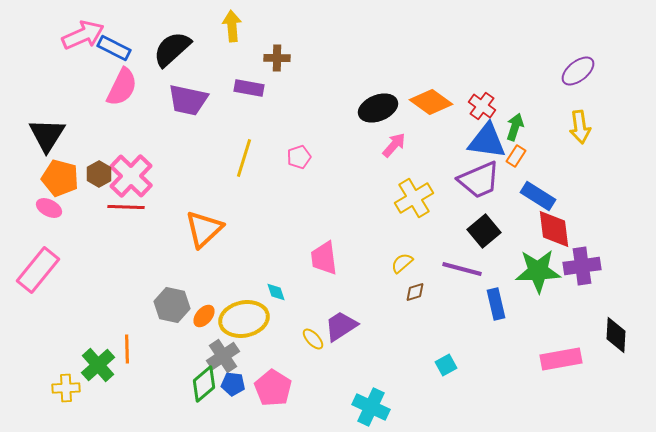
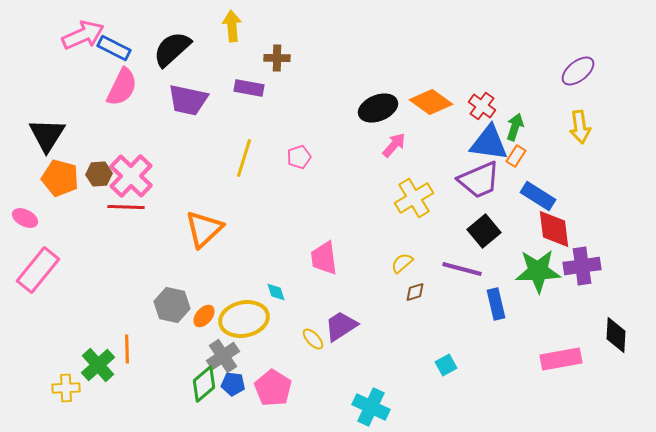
blue triangle at (487, 141): moved 2 px right, 2 px down
brown hexagon at (99, 174): rotated 25 degrees clockwise
pink ellipse at (49, 208): moved 24 px left, 10 px down
